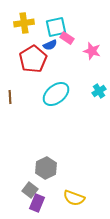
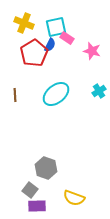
yellow cross: rotated 30 degrees clockwise
blue semicircle: rotated 40 degrees counterclockwise
red pentagon: moved 1 px right, 6 px up
brown line: moved 5 px right, 2 px up
gray hexagon: rotated 15 degrees counterclockwise
purple rectangle: moved 3 px down; rotated 66 degrees clockwise
